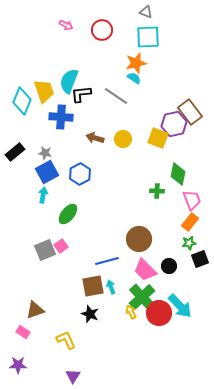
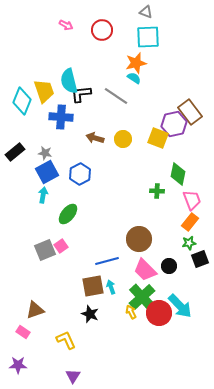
cyan semicircle at (69, 81): rotated 35 degrees counterclockwise
